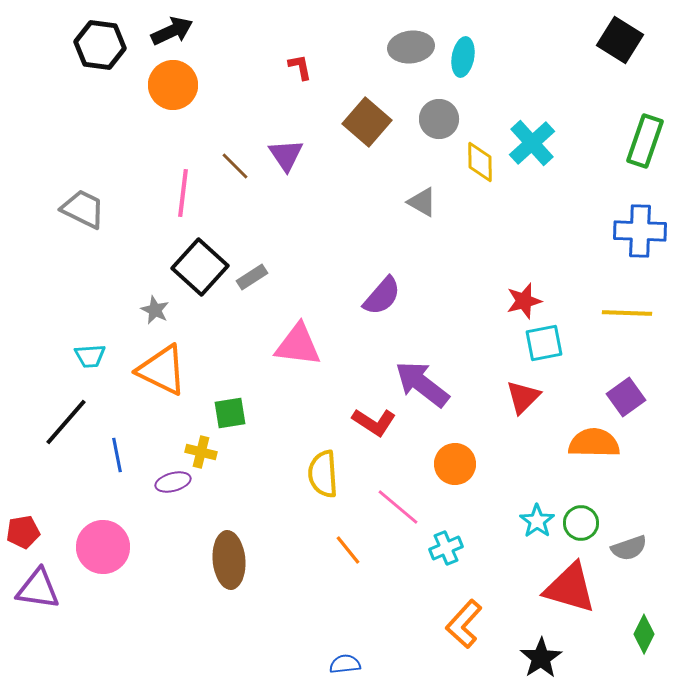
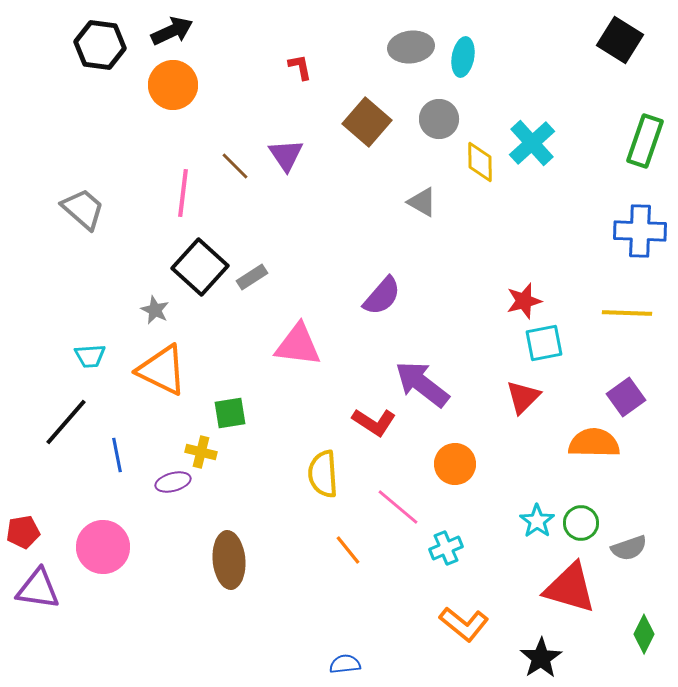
gray trapezoid at (83, 209): rotated 15 degrees clockwise
orange L-shape at (464, 624): rotated 93 degrees counterclockwise
